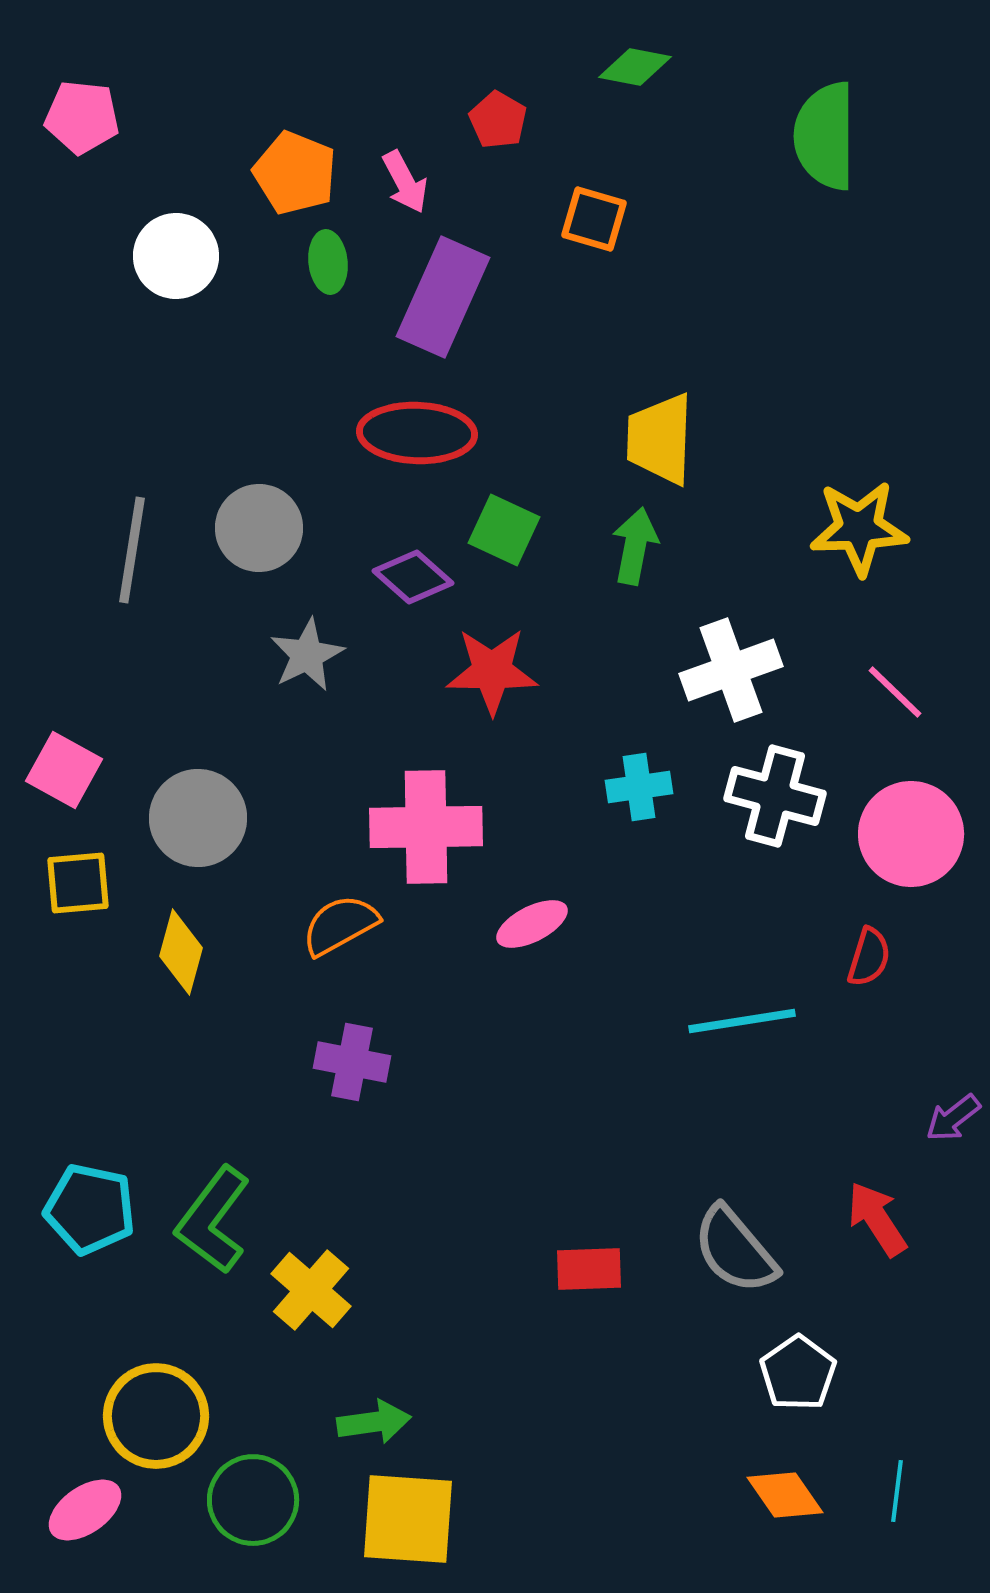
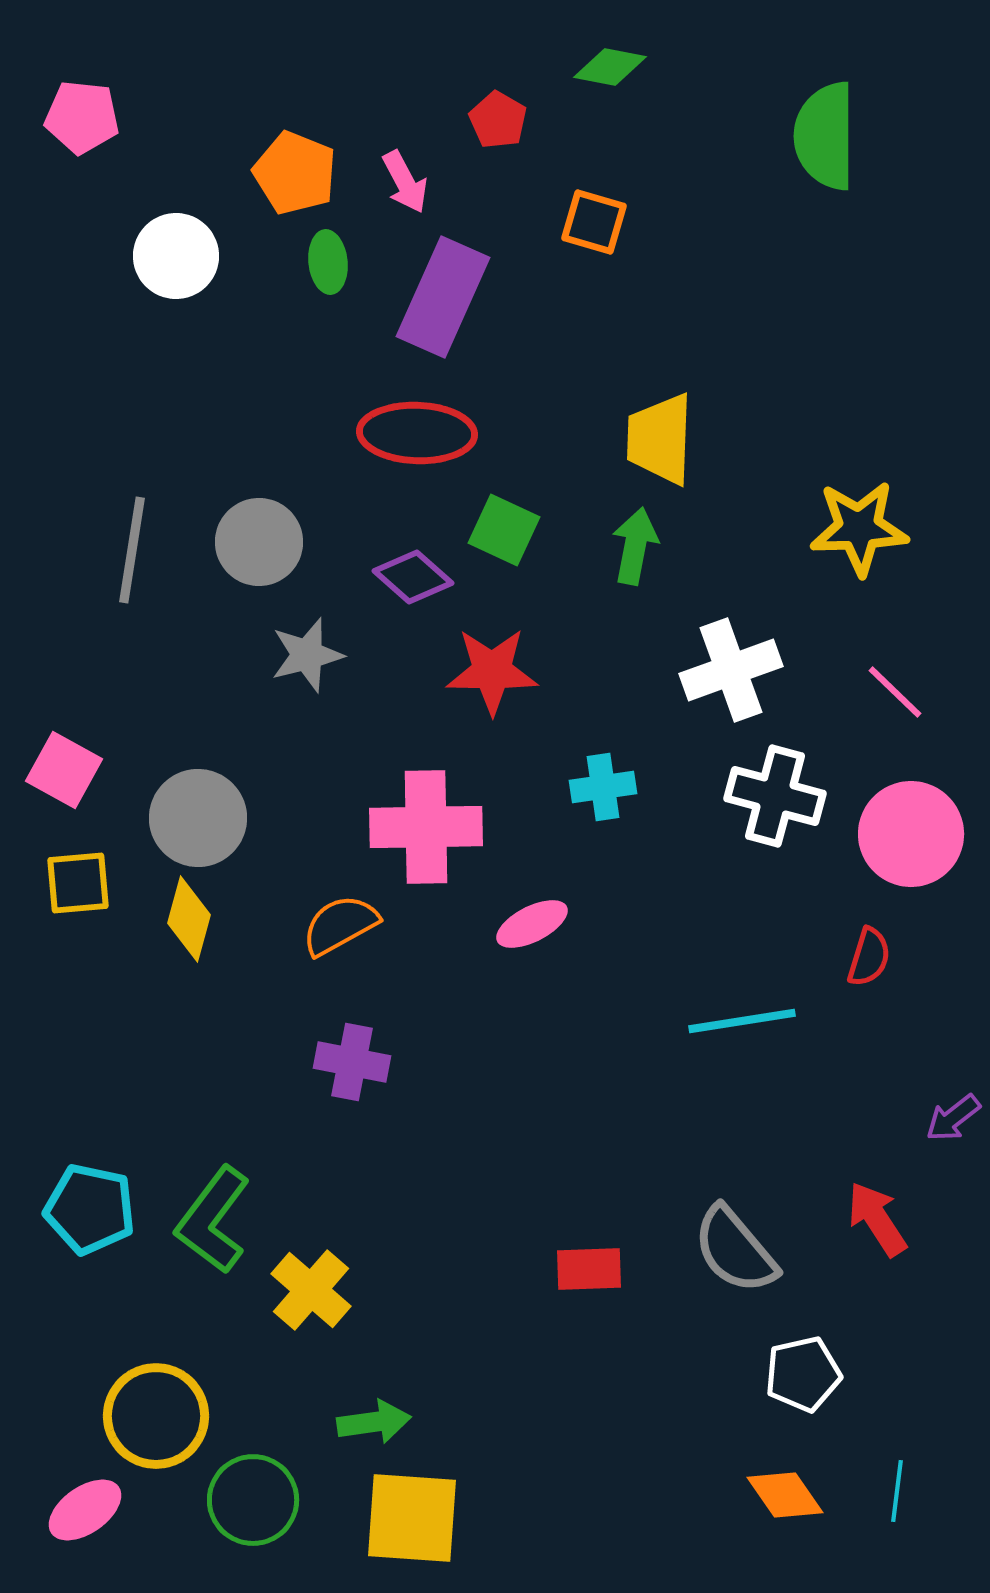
green diamond at (635, 67): moved 25 px left
orange square at (594, 219): moved 3 px down
gray circle at (259, 528): moved 14 px down
gray star at (307, 655): rotated 12 degrees clockwise
cyan cross at (639, 787): moved 36 px left
yellow diamond at (181, 952): moved 8 px right, 33 px up
white pentagon at (798, 1373): moved 5 px right, 1 px down; rotated 22 degrees clockwise
yellow square at (408, 1519): moved 4 px right, 1 px up
